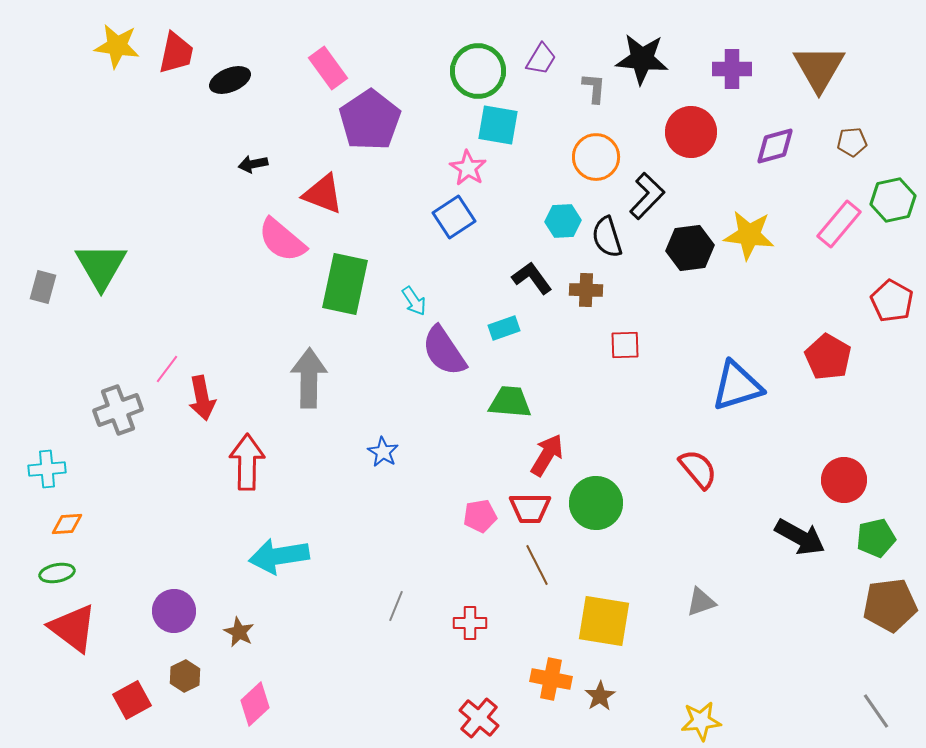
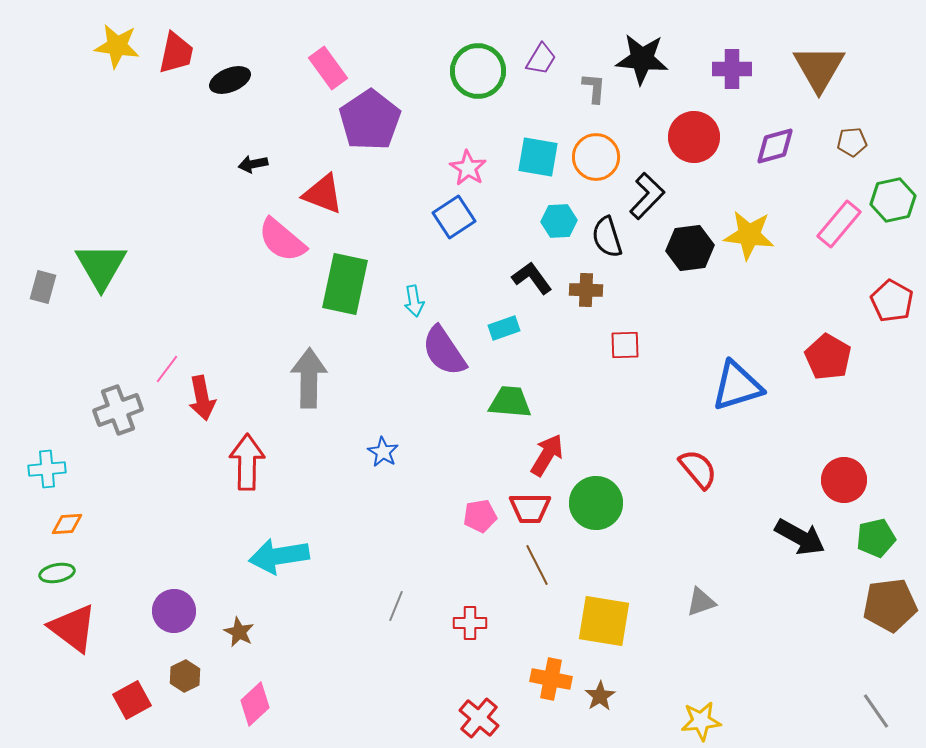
cyan square at (498, 125): moved 40 px right, 32 px down
red circle at (691, 132): moved 3 px right, 5 px down
cyan hexagon at (563, 221): moved 4 px left
cyan arrow at (414, 301): rotated 24 degrees clockwise
